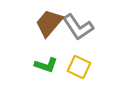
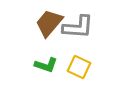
gray L-shape: rotated 52 degrees counterclockwise
